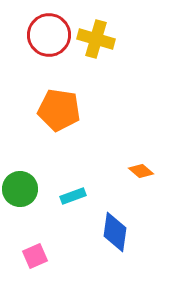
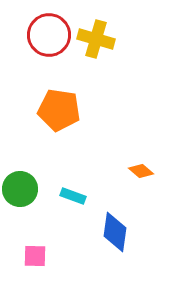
cyan rectangle: rotated 40 degrees clockwise
pink square: rotated 25 degrees clockwise
